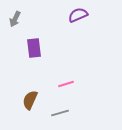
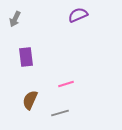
purple rectangle: moved 8 px left, 9 px down
